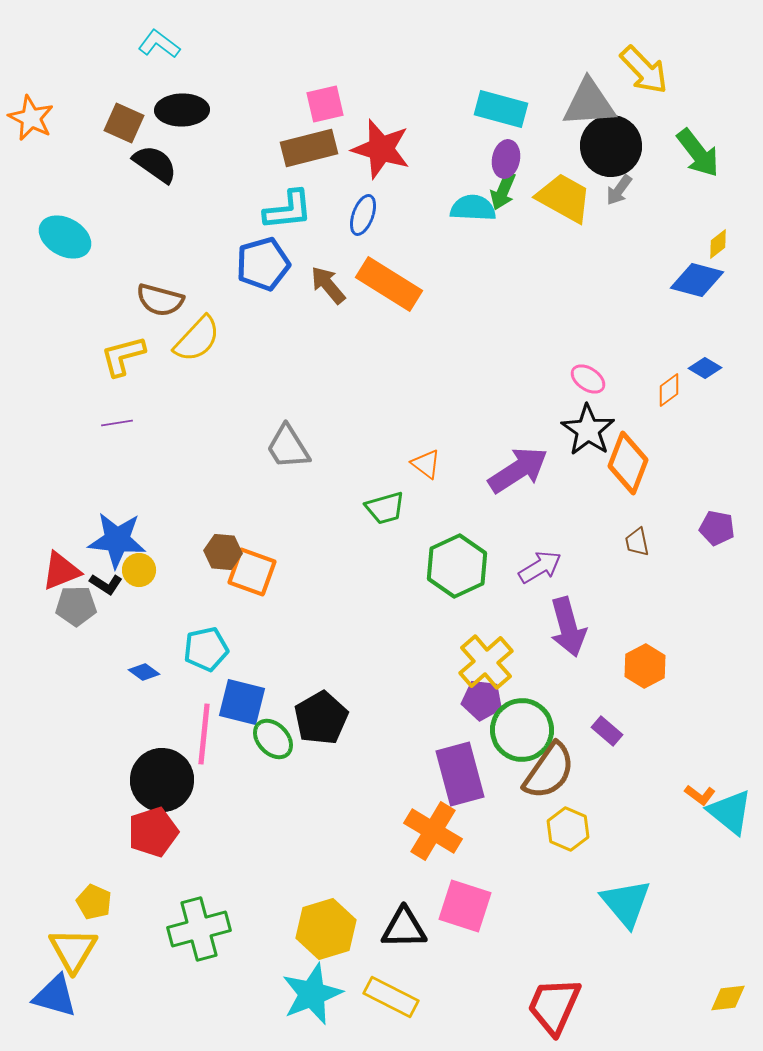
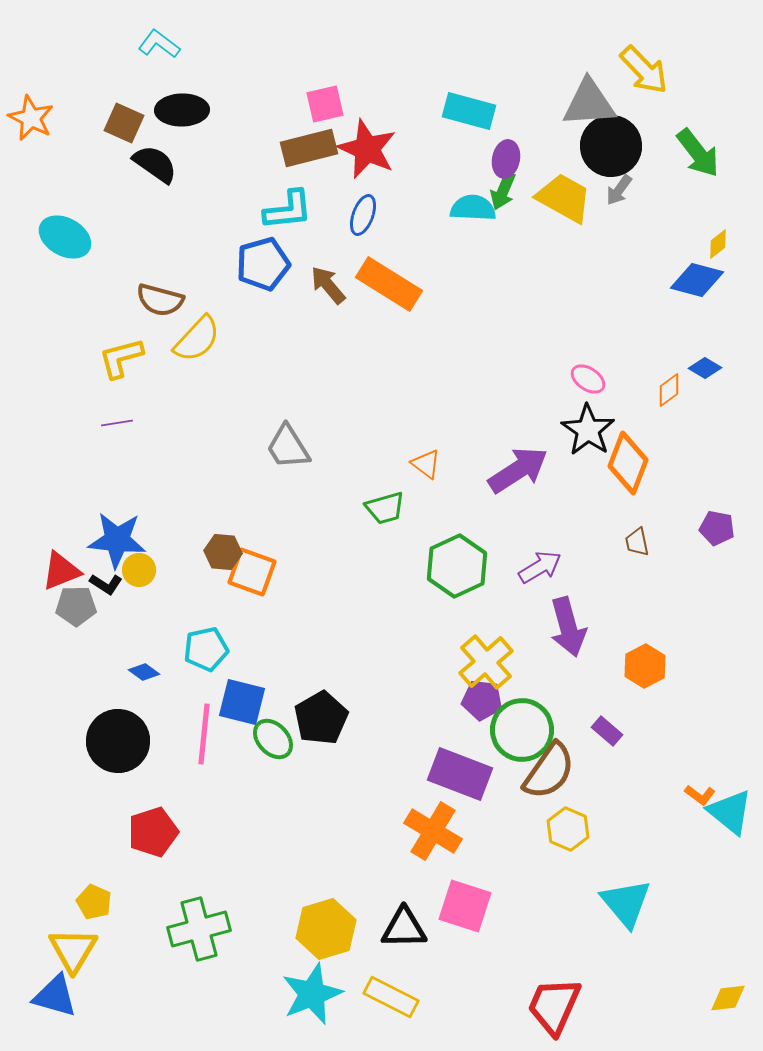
cyan rectangle at (501, 109): moved 32 px left, 2 px down
red star at (381, 149): moved 14 px left; rotated 8 degrees clockwise
yellow L-shape at (123, 356): moved 2 px left, 2 px down
purple rectangle at (460, 774): rotated 54 degrees counterclockwise
black circle at (162, 780): moved 44 px left, 39 px up
